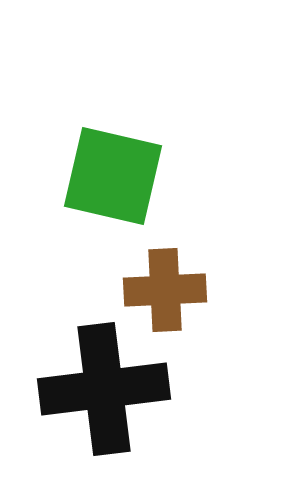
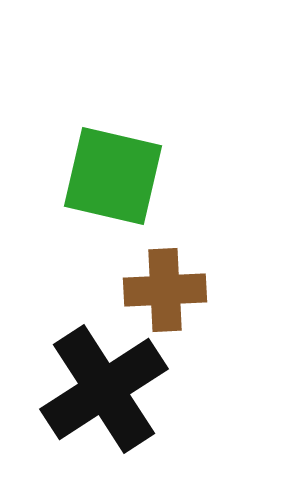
black cross: rotated 26 degrees counterclockwise
